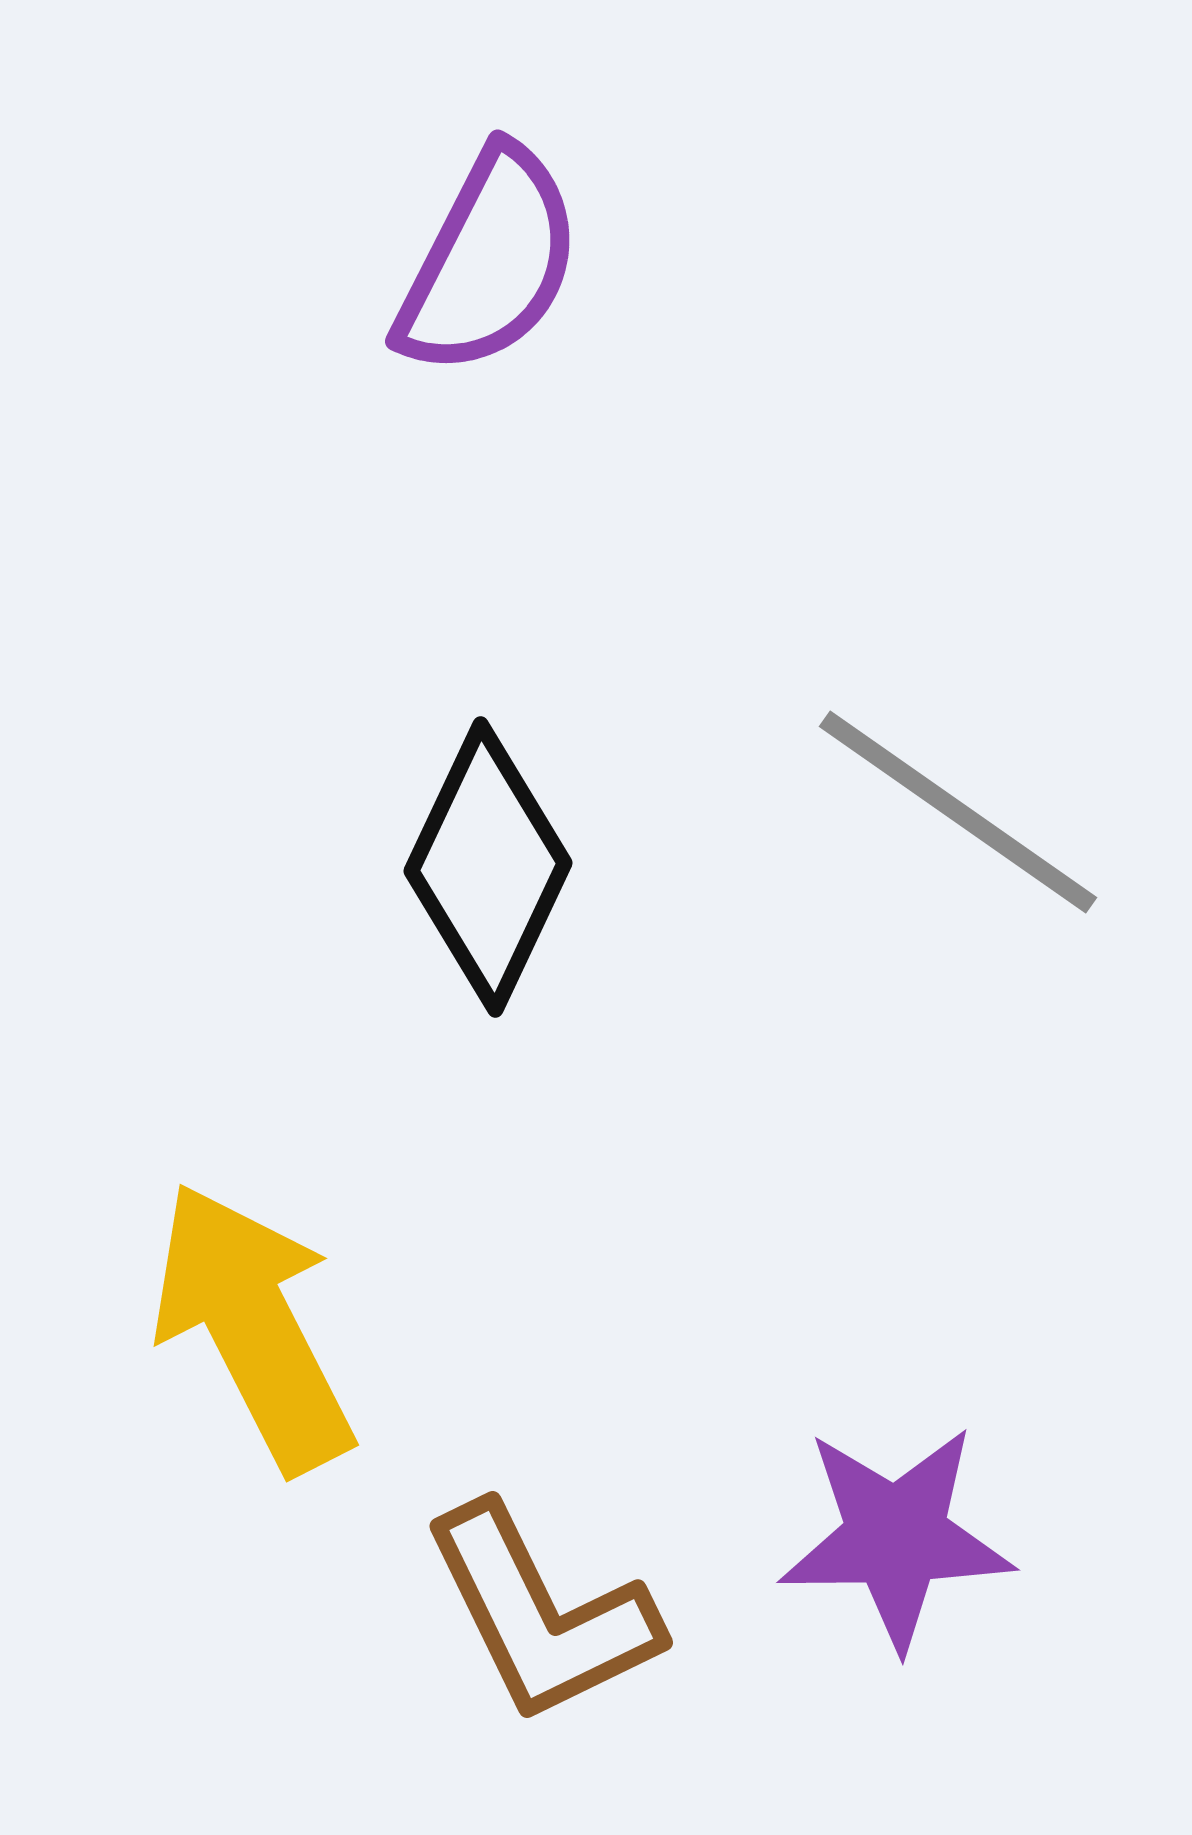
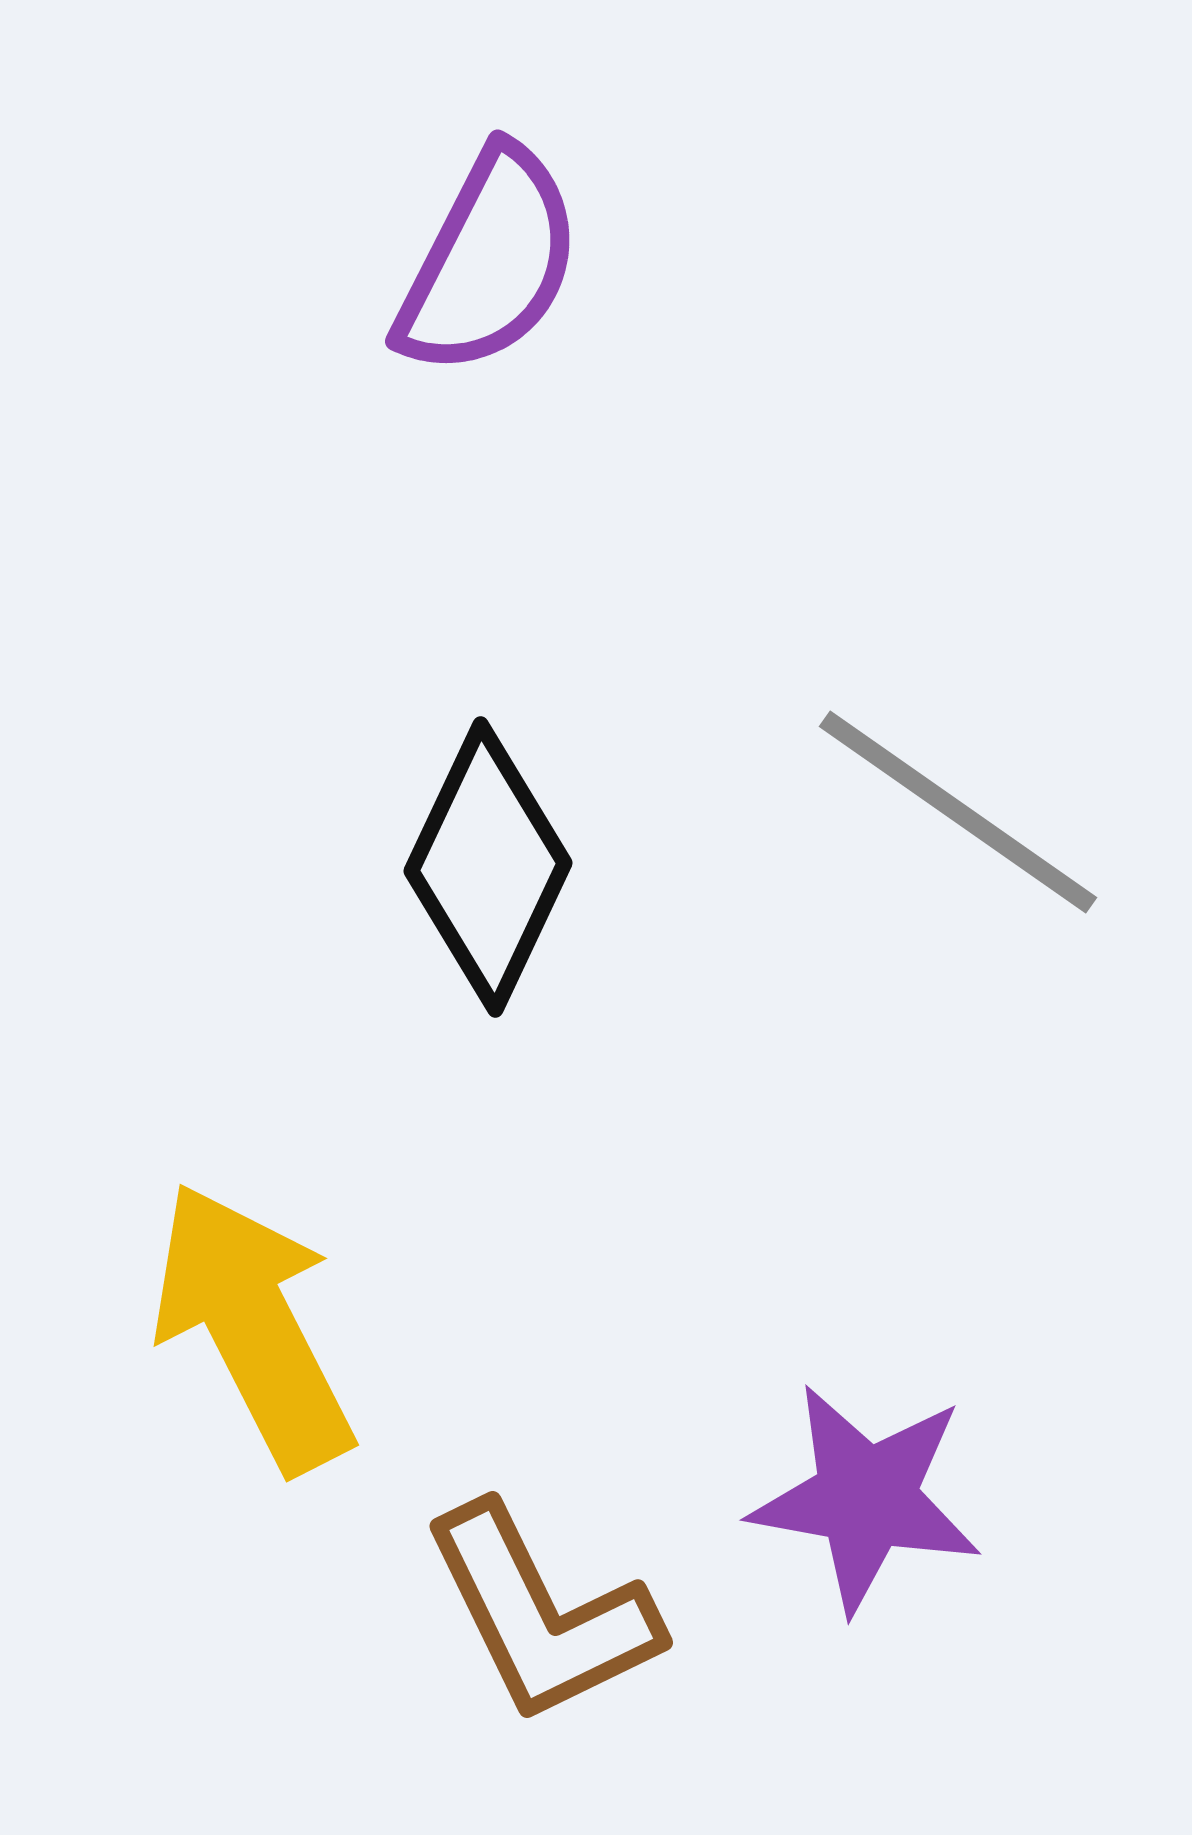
purple star: moved 30 px left, 39 px up; rotated 11 degrees clockwise
